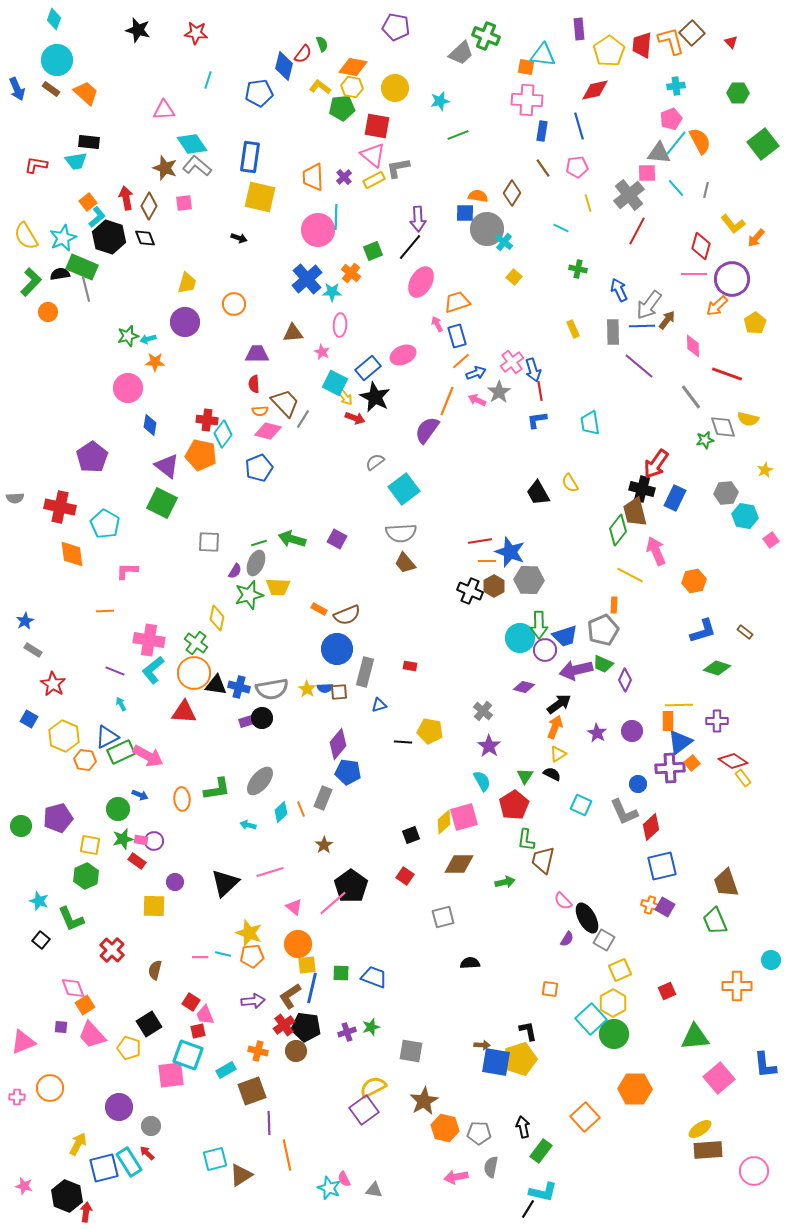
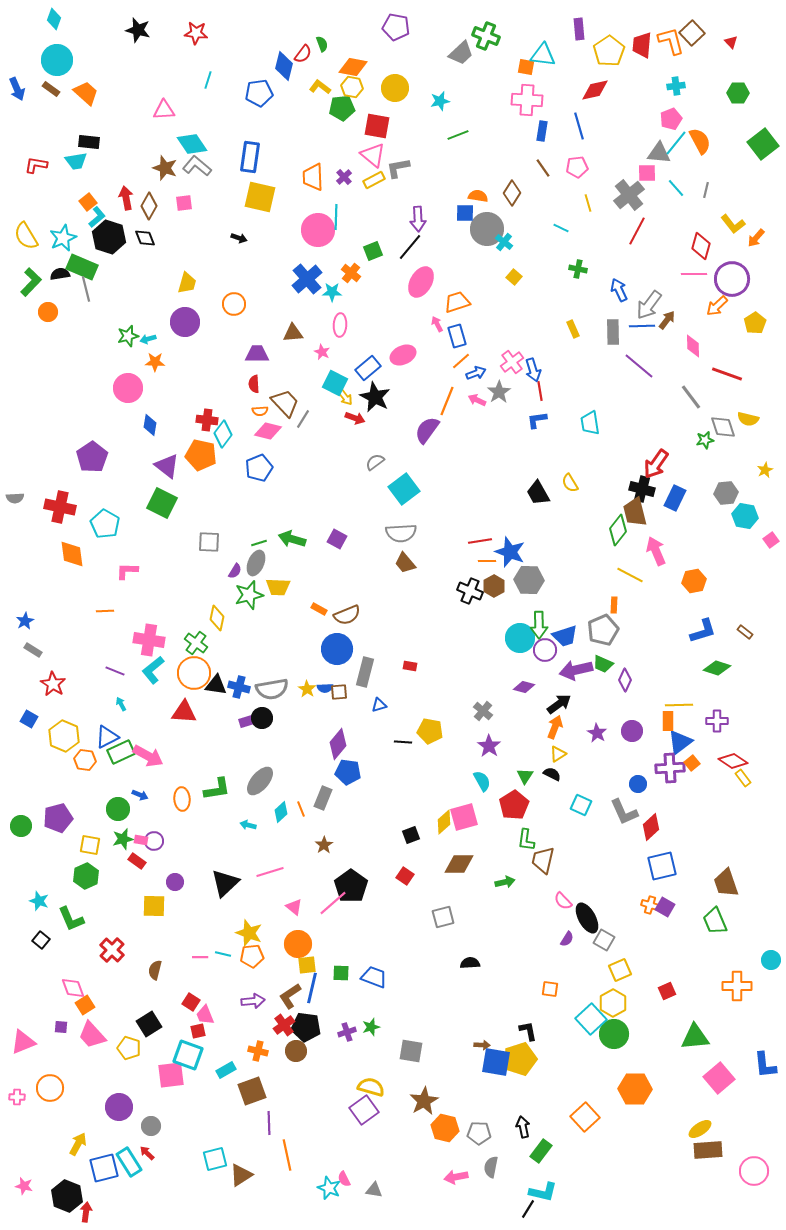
yellow semicircle at (373, 1087): moved 2 px left; rotated 44 degrees clockwise
